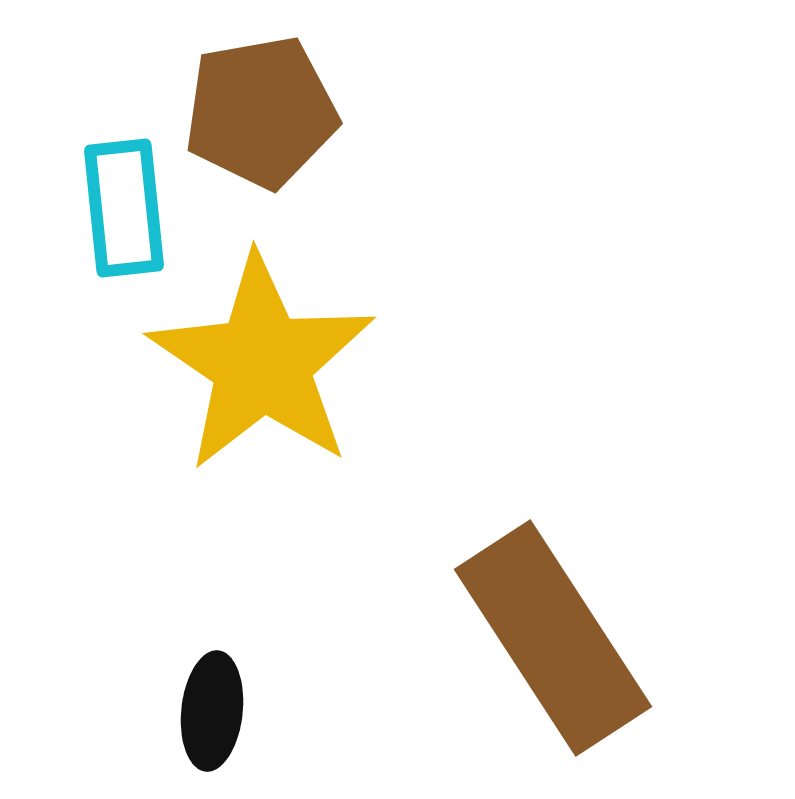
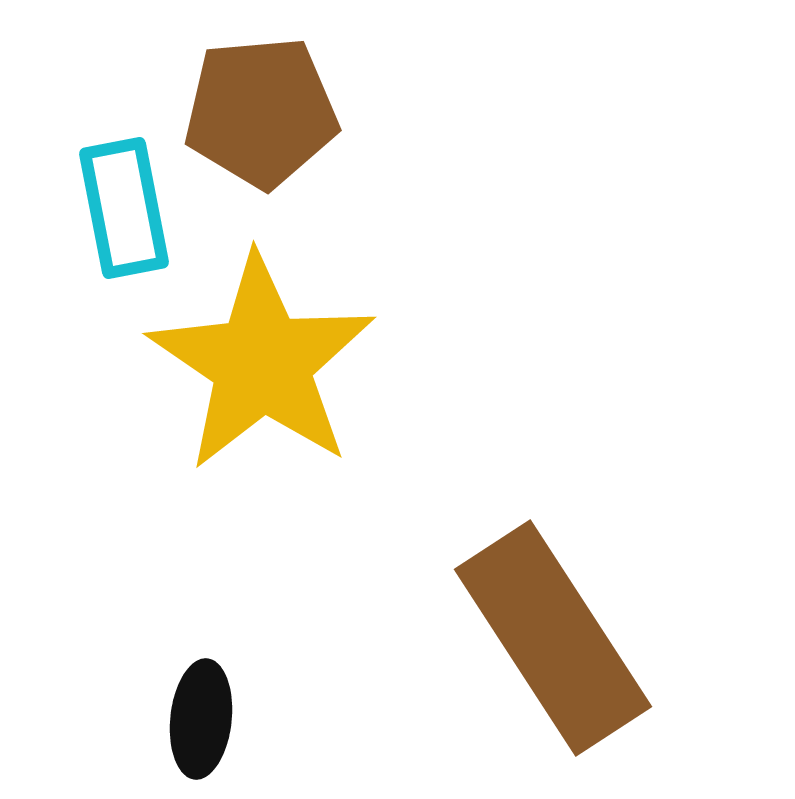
brown pentagon: rotated 5 degrees clockwise
cyan rectangle: rotated 5 degrees counterclockwise
black ellipse: moved 11 px left, 8 px down
